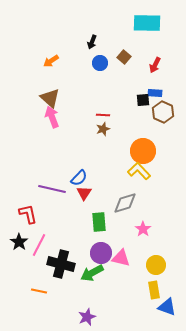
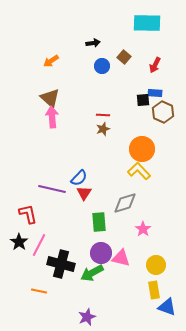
black arrow: moved 1 px right, 1 px down; rotated 120 degrees counterclockwise
blue circle: moved 2 px right, 3 px down
pink arrow: rotated 15 degrees clockwise
orange circle: moved 1 px left, 2 px up
